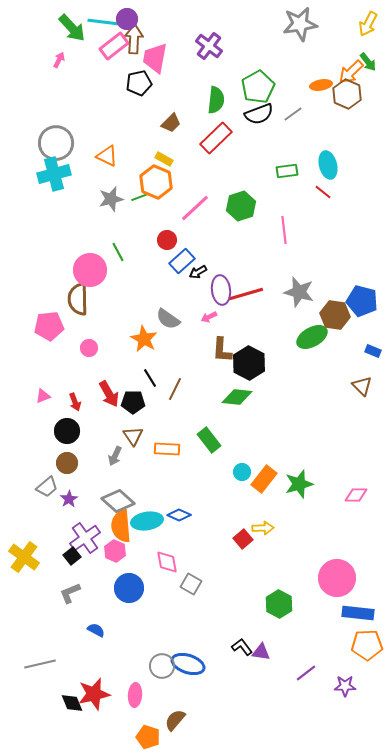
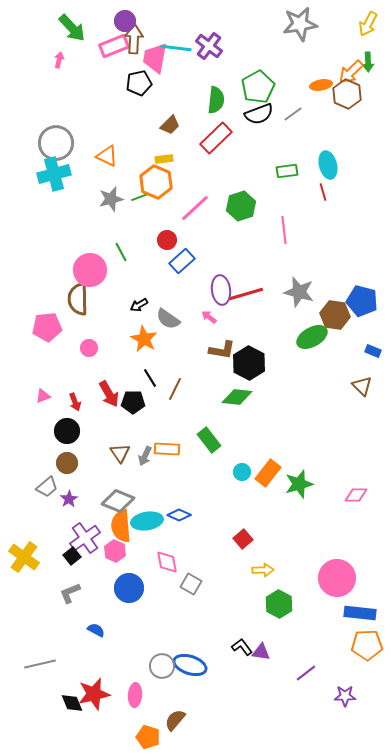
purple circle at (127, 19): moved 2 px left, 2 px down
cyan line at (103, 22): moved 73 px right, 26 px down
pink rectangle at (114, 46): rotated 16 degrees clockwise
pink arrow at (59, 60): rotated 14 degrees counterclockwise
green arrow at (368, 62): rotated 36 degrees clockwise
brown trapezoid at (171, 123): moved 1 px left, 2 px down
yellow rectangle at (164, 159): rotated 36 degrees counterclockwise
red line at (323, 192): rotated 36 degrees clockwise
green line at (118, 252): moved 3 px right
black arrow at (198, 272): moved 59 px left, 33 px down
pink arrow at (209, 317): rotated 63 degrees clockwise
pink pentagon at (49, 326): moved 2 px left, 1 px down
brown L-shape at (222, 350): rotated 84 degrees counterclockwise
brown triangle at (133, 436): moved 13 px left, 17 px down
gray arrow at (115, 456): moved 30 px right
orange rectangle at (264, 479): moved 4 px right, 6 px up
gray diamond at (118, 501): rotated 20 degrees counterclockwise
yellow arrow at (263, 528): moved 42 px down
blue rectangle at (358, 613): moved 2 px right
blue ellipse at (188, 664): moved 2 px right, 1 px down
purple star at (345, 686): moved 10 px down
